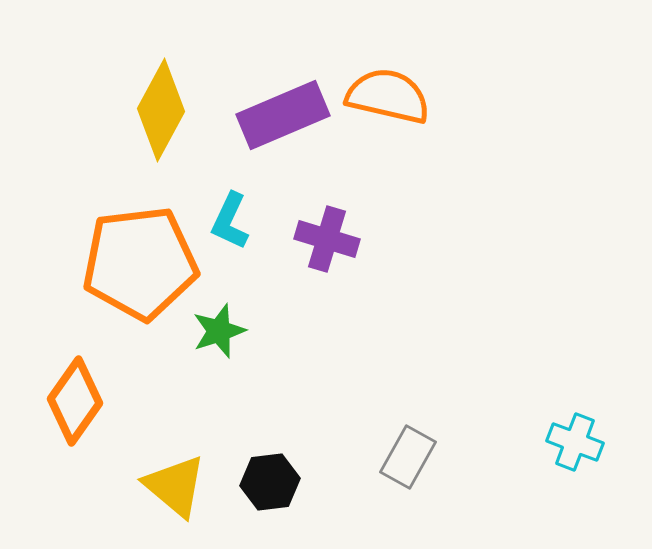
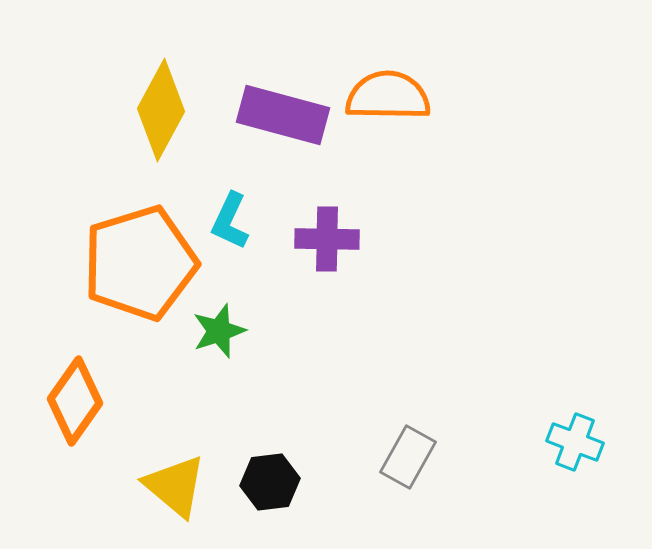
orange semicircle: rotated 12 degrees counterclockwise
purple rectangle: rotated 38 degrees clockwise
purple cross: rotated 16 degrees counterclockwise
orange pentagon: rotated 10 degrees counterclockwise
